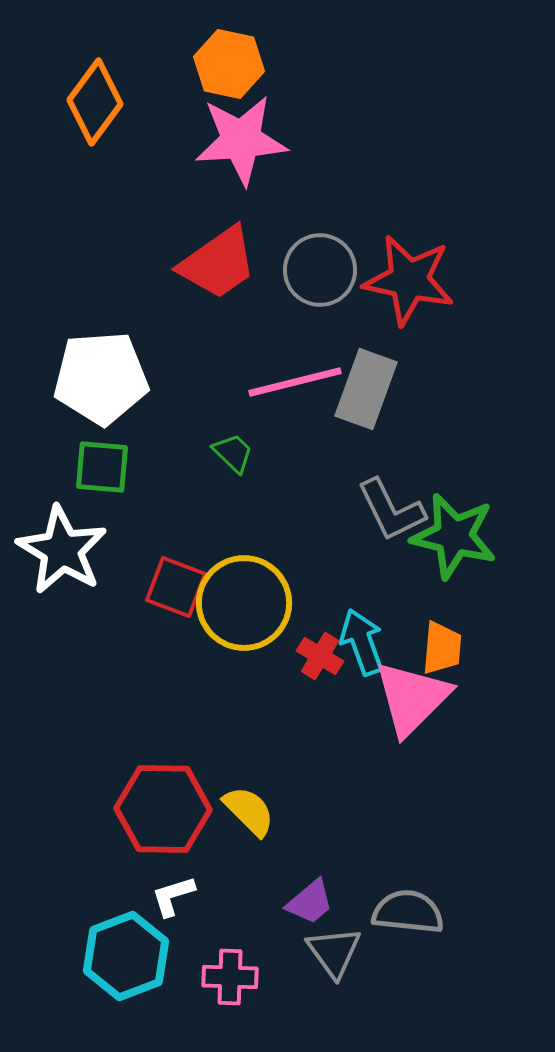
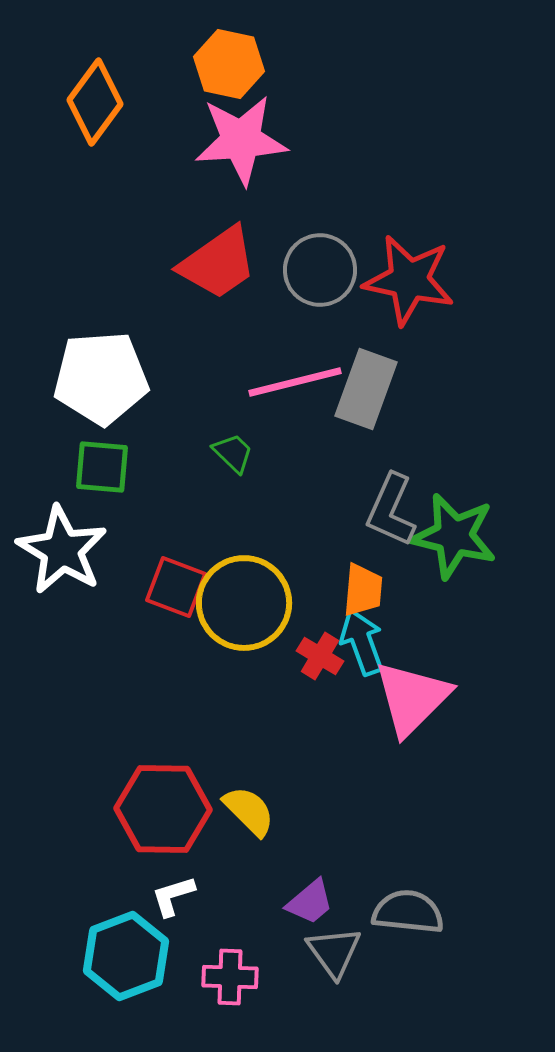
gray L-shape: rotated 50 degrees clockwise
orange trapezoid: moved 79 px left, 58 px up
